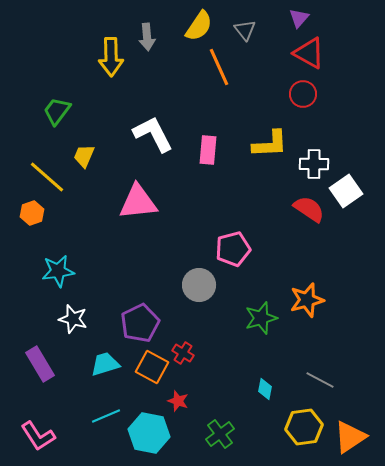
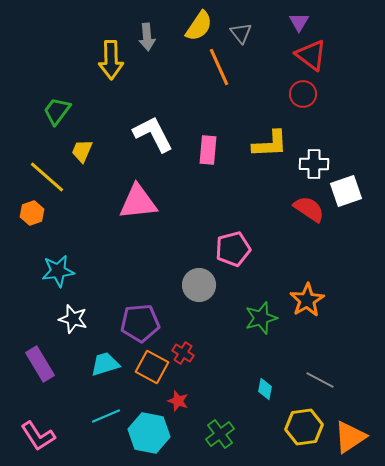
purple triangle: moved 4 px down; rotated 10 degrees counterclockwise
gray triangle: moved 4 px left, 3 px down
red triangle: moved 2 px right, 2 px down; rotated 8 degrees clockwise
yellow arrow: moved 3 px down
yellow trapezoid: moved 2 px left, 5 px up
white square: rotated 16 degrees clockwise
orange star: rotated 16 degrees counterclockwise
purple pentagon: rotated 21 degrees clockwise
